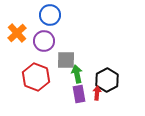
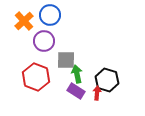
orange cross: moved 7 px right, 12 px up
black hexagon: rotated 15 degrees counterclockwise
purple rectangle: moved 3 px left, 3 px up; rotated 48 degrees counterclockwise
